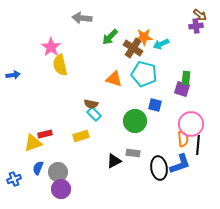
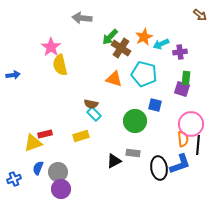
purple cross: moved 16 px left, 26 px down
orange star: rotated 24 degrees counterclockwise
brown cross: moved 12 px left
